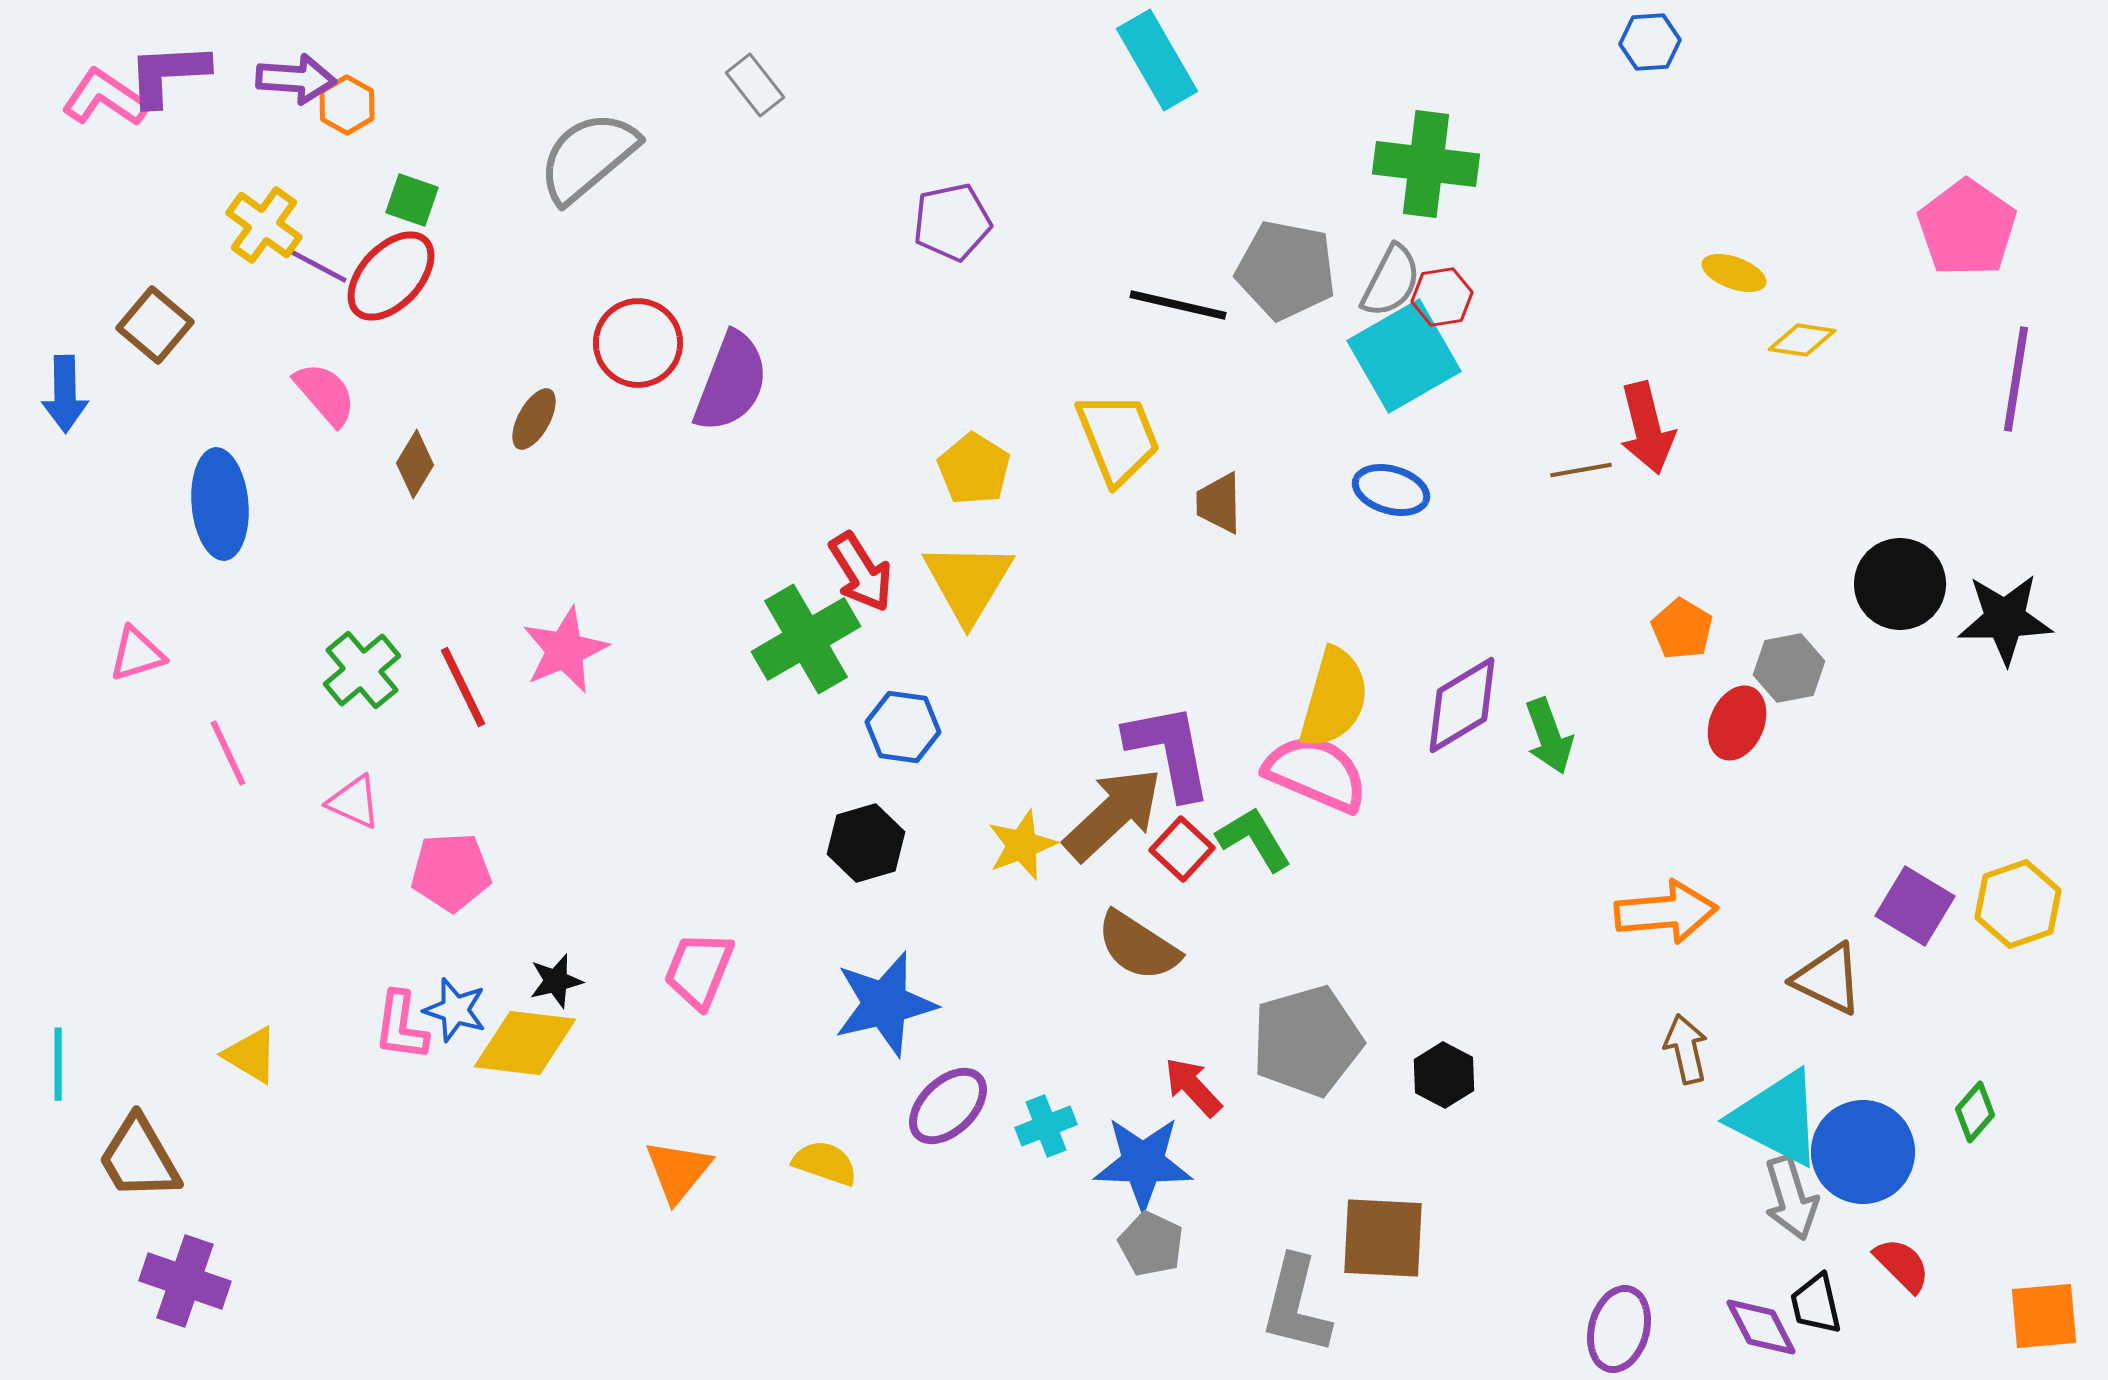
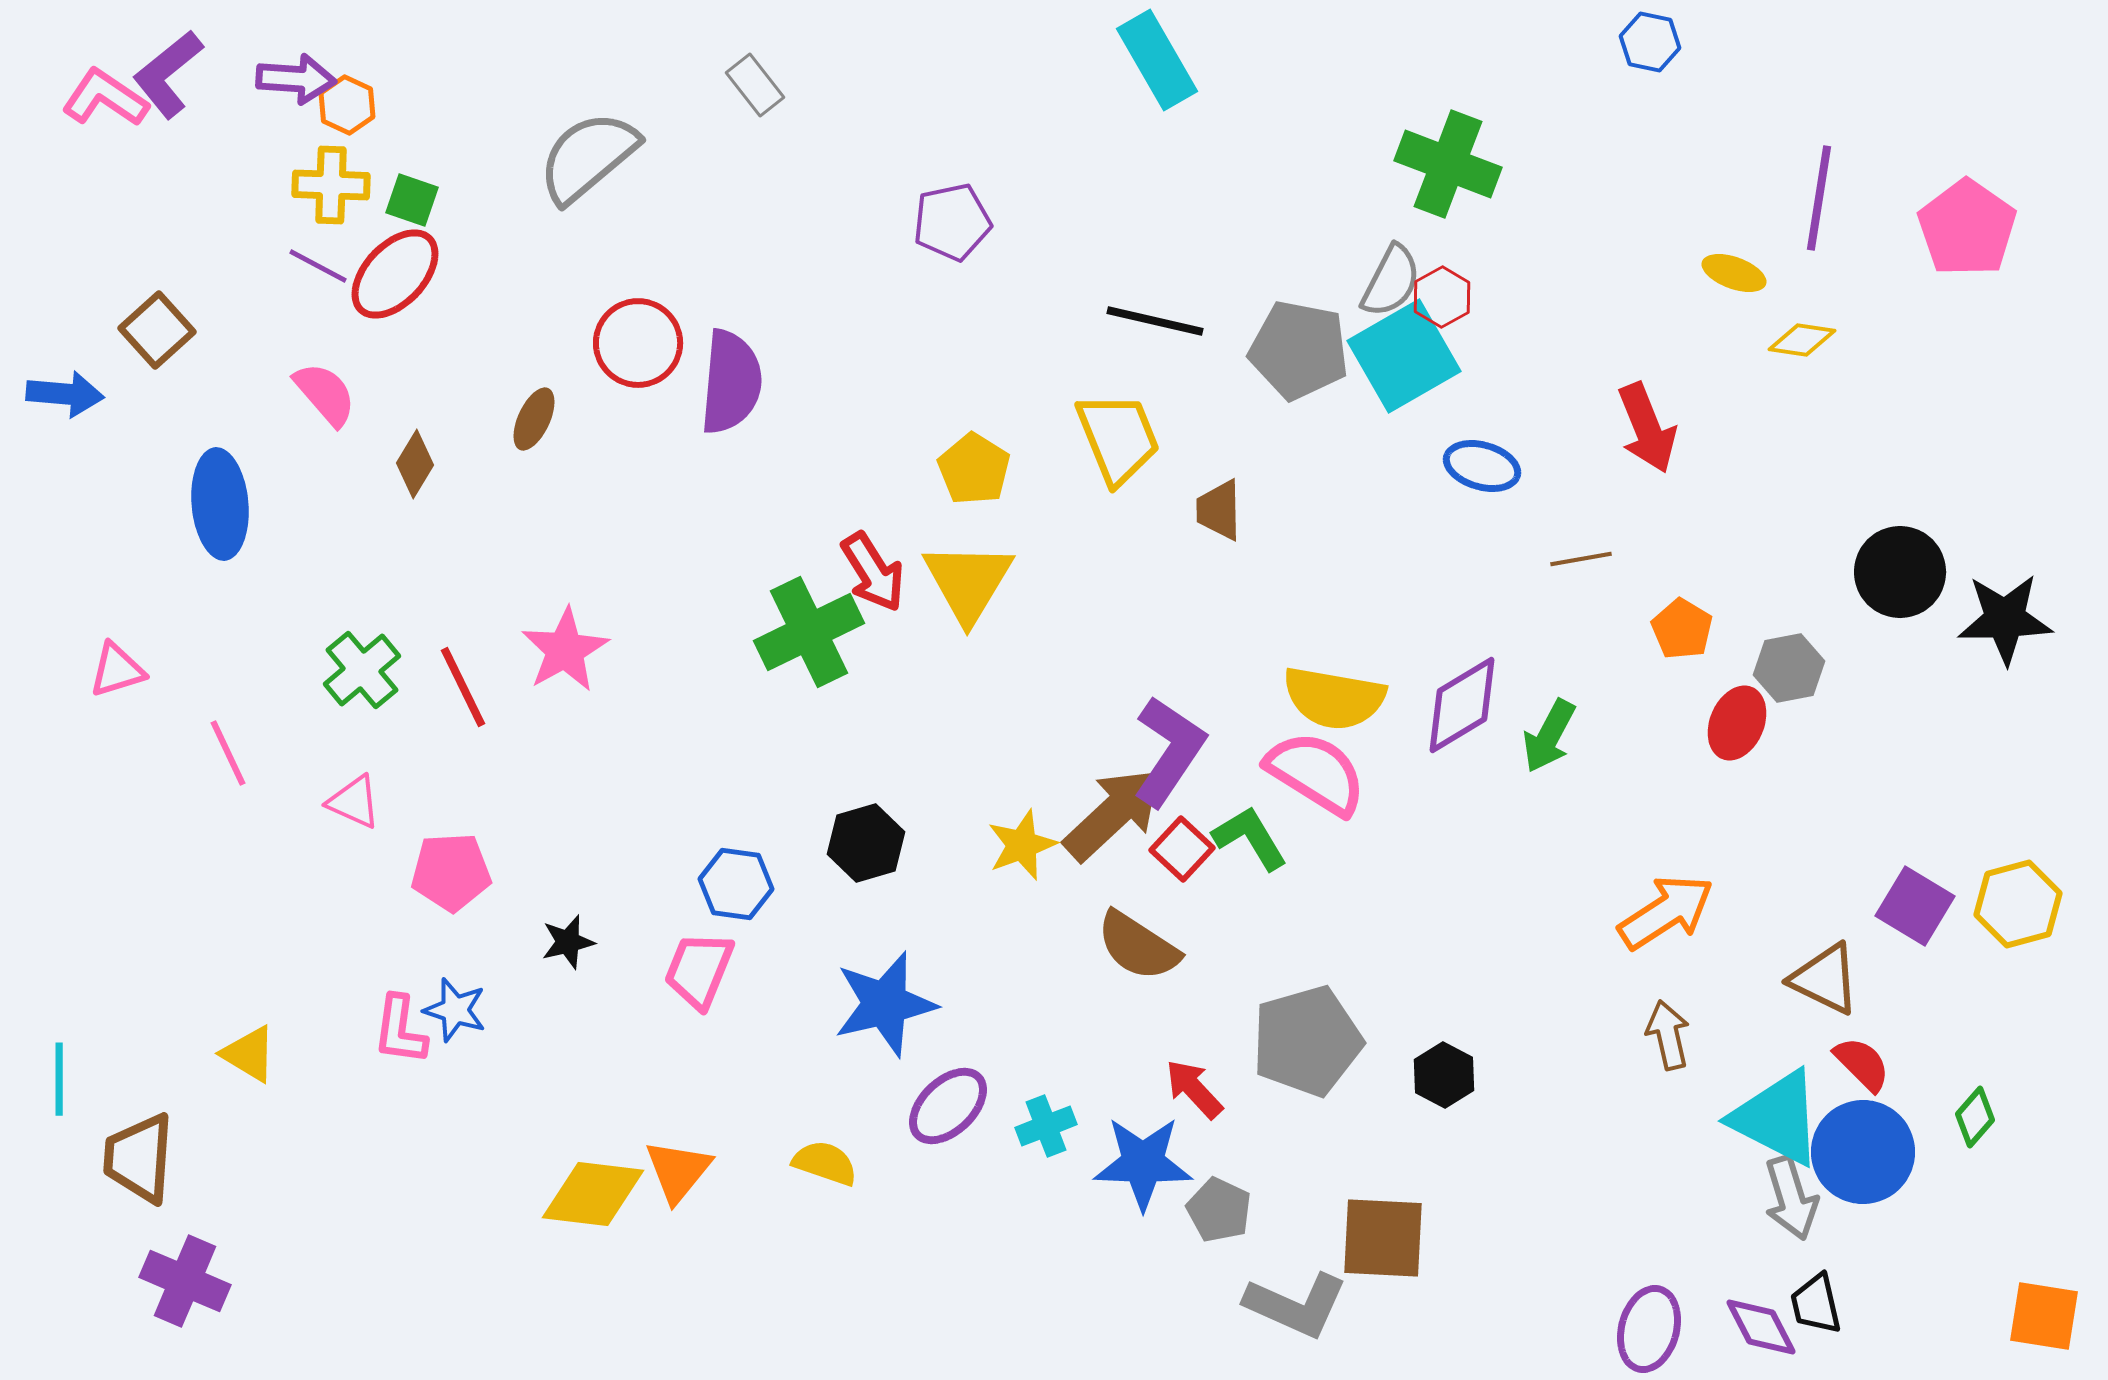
blue hexagon at (1650, 42): rotated 16 degrees clockwise
purple L-shape at (168, 74): rotated 36 degrees counterclockwise
orange hexagon at (347, 105): rotated 4 degrees counterclockwise
green cross at (1426, 164): moved 22 px right; rotated 14 degrees clockwise
yellow cross at (264, 225): moved 67 px right, 40 px up; rotated 34 degrees counterclockwise
gray pentagon at (1286, 270): moved 13 px right, 80 px down
red ellipse at (391, 276): moved 4 px right, 2 px up
red hexagon at (1442, 297): rotated 20 degrees counterclockwise
black line at (1178, 305): moved 23 px left, 16 px down
brown square at (155, 325): moved 2 px right, 5 px down; rotated 8 degrees clockwise
purple line at (2016, 379): moved 197 px left, 181 px up
purple semicircle at (731, 382): rotated 16 degrees counterclockwise
blue arrow at (65, 394): rotated 84 degrees counterclockwise
brown ellipse at (534, 419): rotated 4 degrees counterclockwise
red arrow at (1647, 428): rotated 8 degrees counterclockwise
brown line at (1581, 470): moved 89 px down
blue ellipse at (1391, 490): moved 91 px right, 24 px up
brown trapezoid at (1219, 503): moved 7 px down
red arrow at (861, 572): moved 12 px right
black circle at (1900, 584): moved 12 px up
green cross at (806, 639): moved 3 px right, 7 px up; rotated 4 degrees clockwise
pink star at (565, 650): rotated 6 degrees counterclockwise
pink triangle at (137, 654): moved 20 px left, 16 px down
yellow semicircle at (1334, 698): rotated 84 degrees clockwise
blue hexagon at (903, 727): moved 167 px left, 157 px down
green arrow at (1549, 736): rotated 48 degrees clockwise
purple L-shape at (1169, 751): rotated 45 degrees clockwise
pink semicircle at (1316, 773): rotated 9 degrees clockwise
green L-shape at (1254, 839): moved 4 px left, 1 px up
yellow hexagon at (2018, 904): rotated 4 degrees clockwise
orange arrow at (1666, 912): rotated 28 degrees counterclockwise
brown triangle at (1828, 979): moved 3 px left
black star at (556, 981): moved 12 px right, 39 px up
pink L-shape at (401, 1026): moved 1 px left, 4 px down
yellow diamond at (525, 1043): moved 68 px right, 151 px down
brown arrow at (1686, 1049): moved 18 px left, 14 px up
yellow triangle at (251, 1055): moved 2 px left, 1 px up
cyan line at (58, 1064): moved 1 px right, 15 px down
red arrow at (1193, 1087): moved 1 px right, 2 px down
green diamond at (1975, 1112): moved 5 px down
brown trapezoid at (139, 1158): rotated 34 degrees clockwise
gray pentagon at (1151, 1244): moved 68 px right, 34 px up
red semicircle at (1902, 1265): moved 40 px left, 201 px up
purple cross at (185, 1281): rotated 4 degrees clockwise
gray L-shape at (1296, 1305): rotated 80 degrees counterclockwise
orange square at (2044, 1316): rotated 14 degrees clockwise
purple ellipse at (1619, 1329): moved 30 px right
